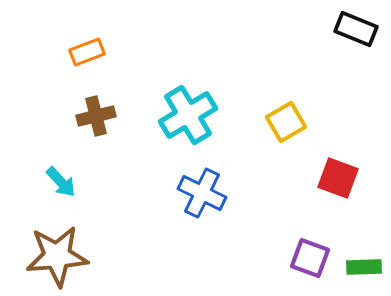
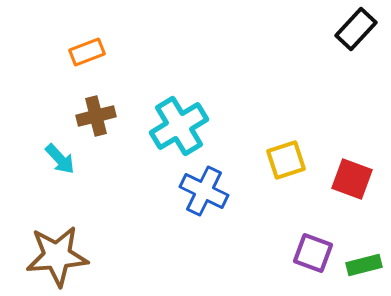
black rectangle: rotated 69 degrees counterclockwise
cyan cross: moved 9 px left, 11 px down
yellow square: moved 38 px down; rotated 12 degrees clockwise
red square: moved 14 px right, 1 px down
cyan arrow: moved 1 px left, 23 px up
blue cross: moved 2 px right, 2 px up
purple square: moved 3 px right, 5 px up
green rectangle: moved 2 px up; rotated 12 degrees counterclockwise
